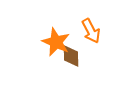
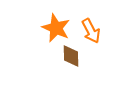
orange star: moved 14 px up
